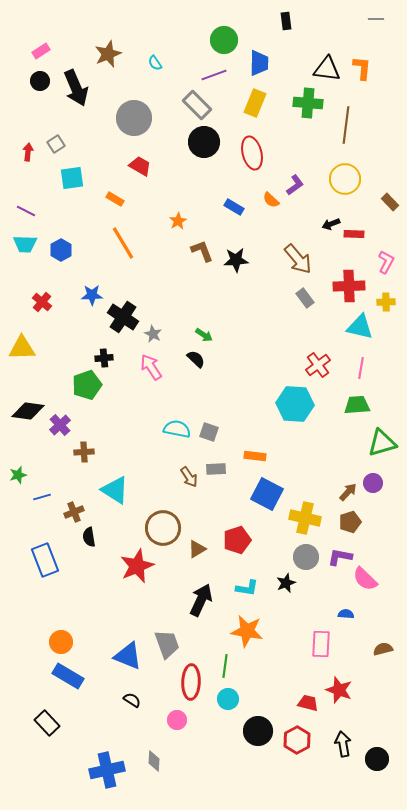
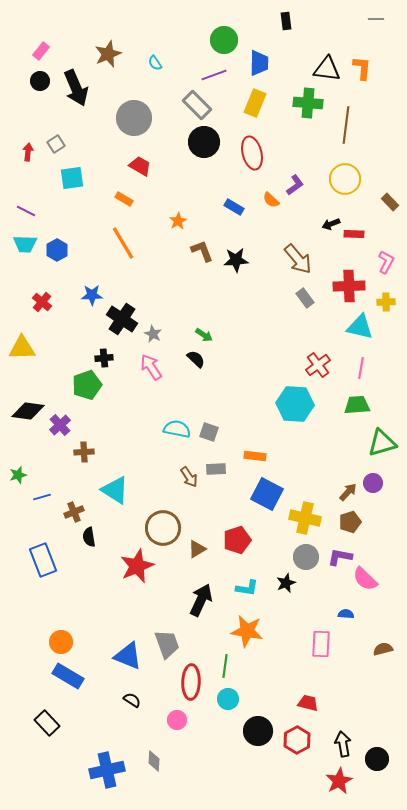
pink rectangle at (41, 51): rotated 18 degrees counterclockwise
orange rectangle at (115, 199): moved 9 px right
blue hexagon at (61, 250): moved 4 px left
black cross at (123, 317): moved 1 px left, 2 px down
blue rectangle at (45, 560): moved 2 px left
red star at (339, 690): moved 91 px down; rotated 24 degrees clockwise
